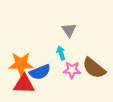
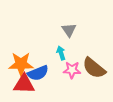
blue semicircle: moved 2 px left, 1 px down
